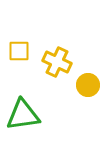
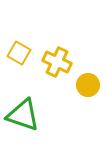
yellow square: moved 2 px down; rotated 30 degrees clockwise
green triangle: rotated 27 degrees clockwise
